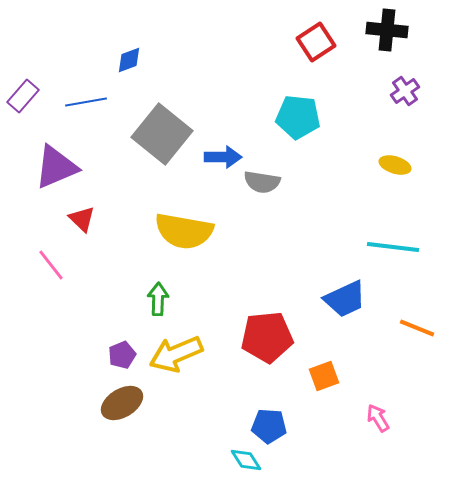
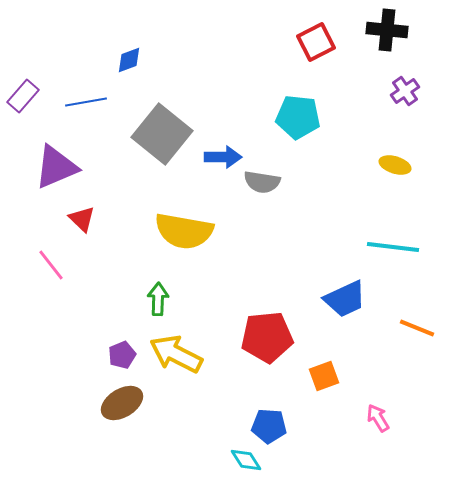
red square: rotated 6 degrees clockwise
yellow arrow: rotated 50 degrees clockwise
